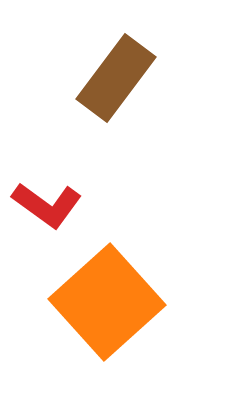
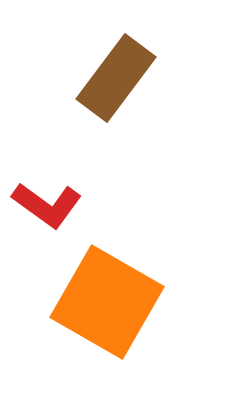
orange square: rotated 18 degrees counterclockwise
